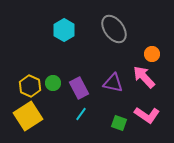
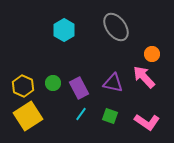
gray ellipse: moved 2 px right, 2 px up
yellow hexagon: moved 7 px left
pink L-shape: moved 7 px down
green square: moved 9 px left, 7 px up
